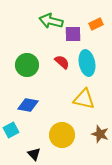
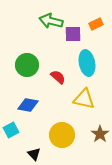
red semicircle: moved 4 px left, 15 px down
brown star: rotated 18 degrees clockwise
